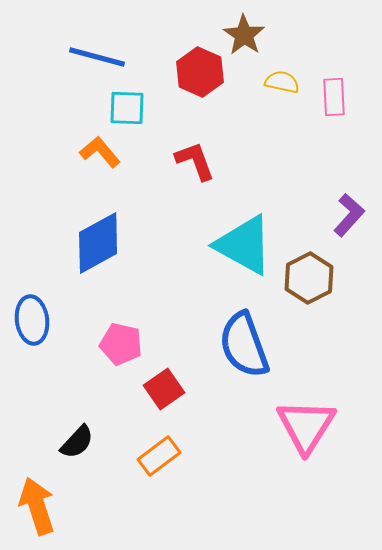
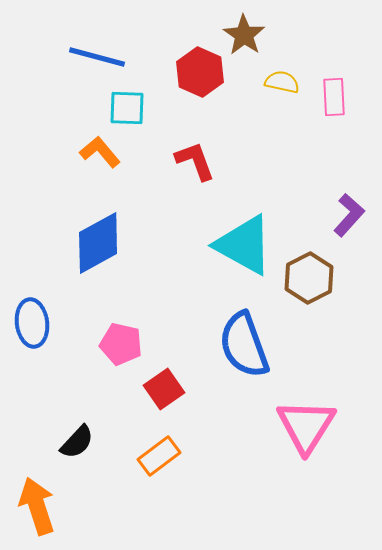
blue ellipse: moved 3 px down
